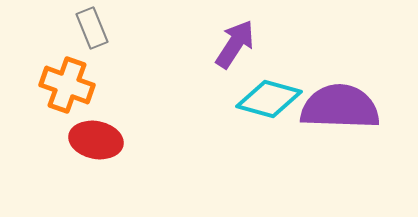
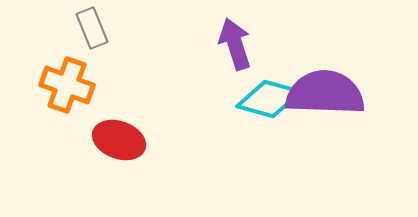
purple arrow: rotated 51 degrees counterclockwise
purple semicircle: moved 15 px left, 14 px up
red ellipse: moved 23 px right; rotated 9 degrees clockwise
